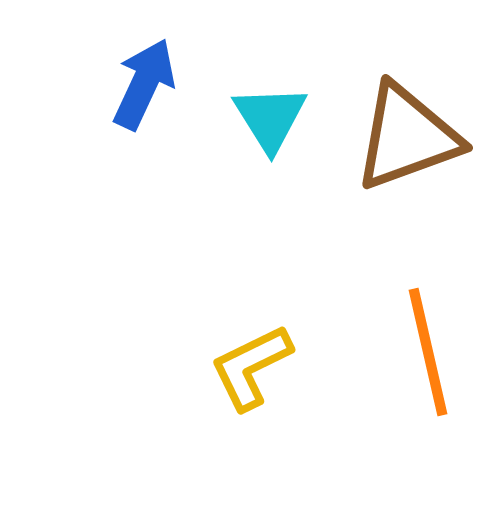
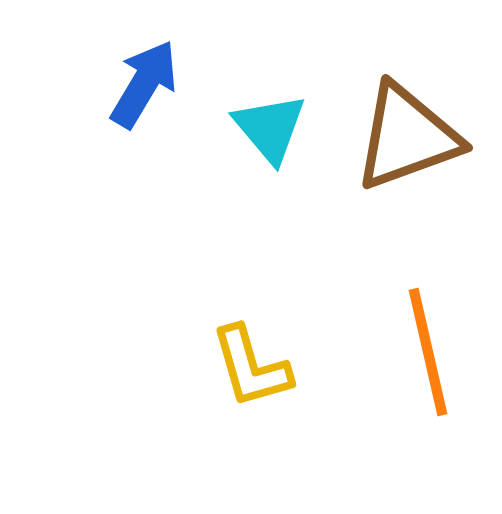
blue arrow: rotated 6 degrees clockwise
cyan triangle: moved 10 px down; rotated 8 degrees counterclockwise
yellow L-shape: rotated 80 degrees counterclockwise
